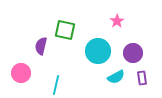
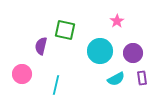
cyan circle: moved 2 px right
pink circle: moved 1 px right, 1 px down
cyan semicircle: moved 2 px down
